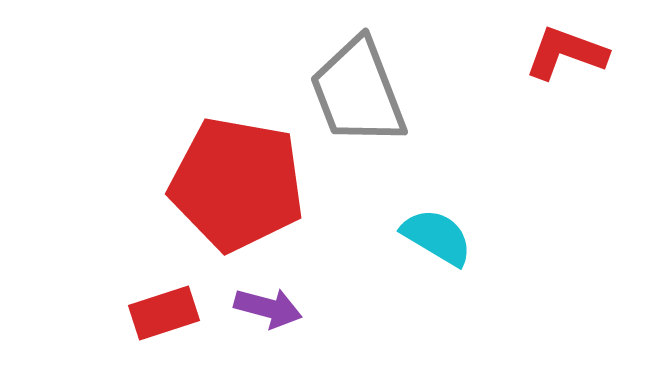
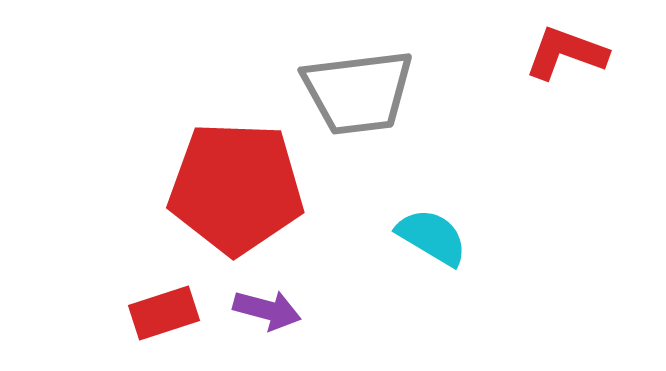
gray trapezoid: rotated 76 degrees counterclockwise
red pentagon: moved 1 px left, 4 px down; rotated 8 degrees counterclockwise
cyan semicircle: moved 5 px left
purple arrow: moved 1 px left, 2 px down
